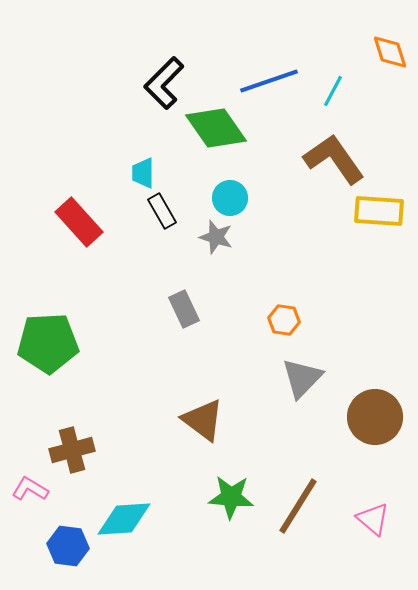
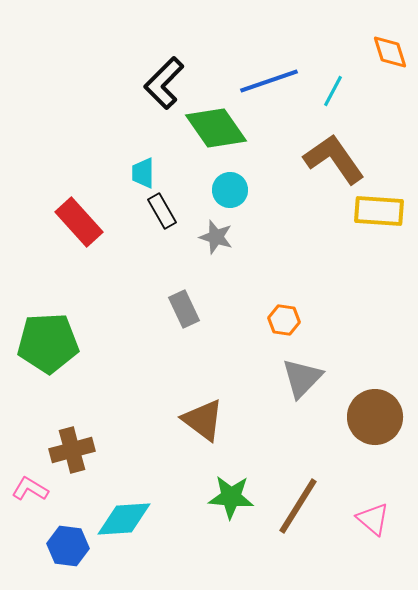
cyan circle: moved 8 px up
